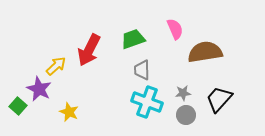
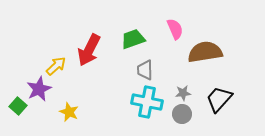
gray trapezoid: moved 3 px right
purple star: rotated 20 degrees clockwise
cyan cross: rotated 8 degrees counterclockwise
gray circle: moved 4 px left, 1 px up
